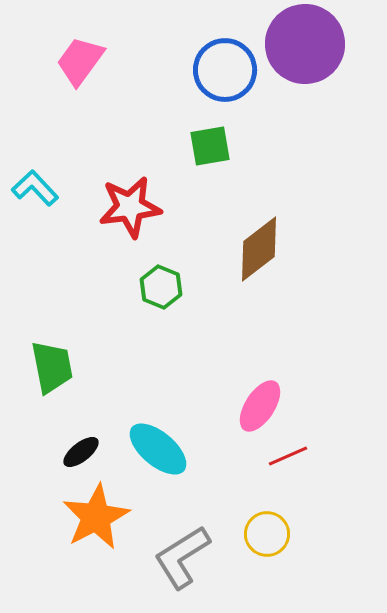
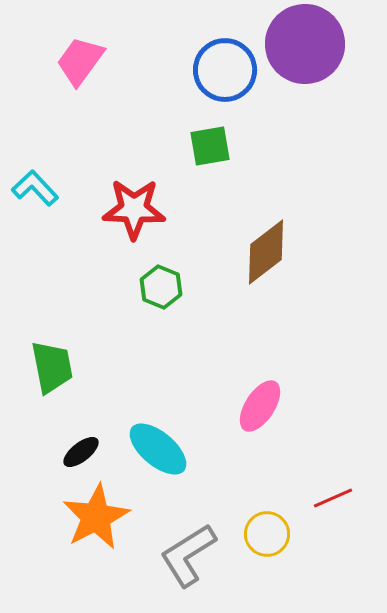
red star: moved 4 px right, 2 px down; rotated 10 degrees clockwise
brown diamond: moved 7 px right, 3 px down
red line: moved 45 px right, 42 px down
gray L-shape: moved 6 px right, 2 px up
